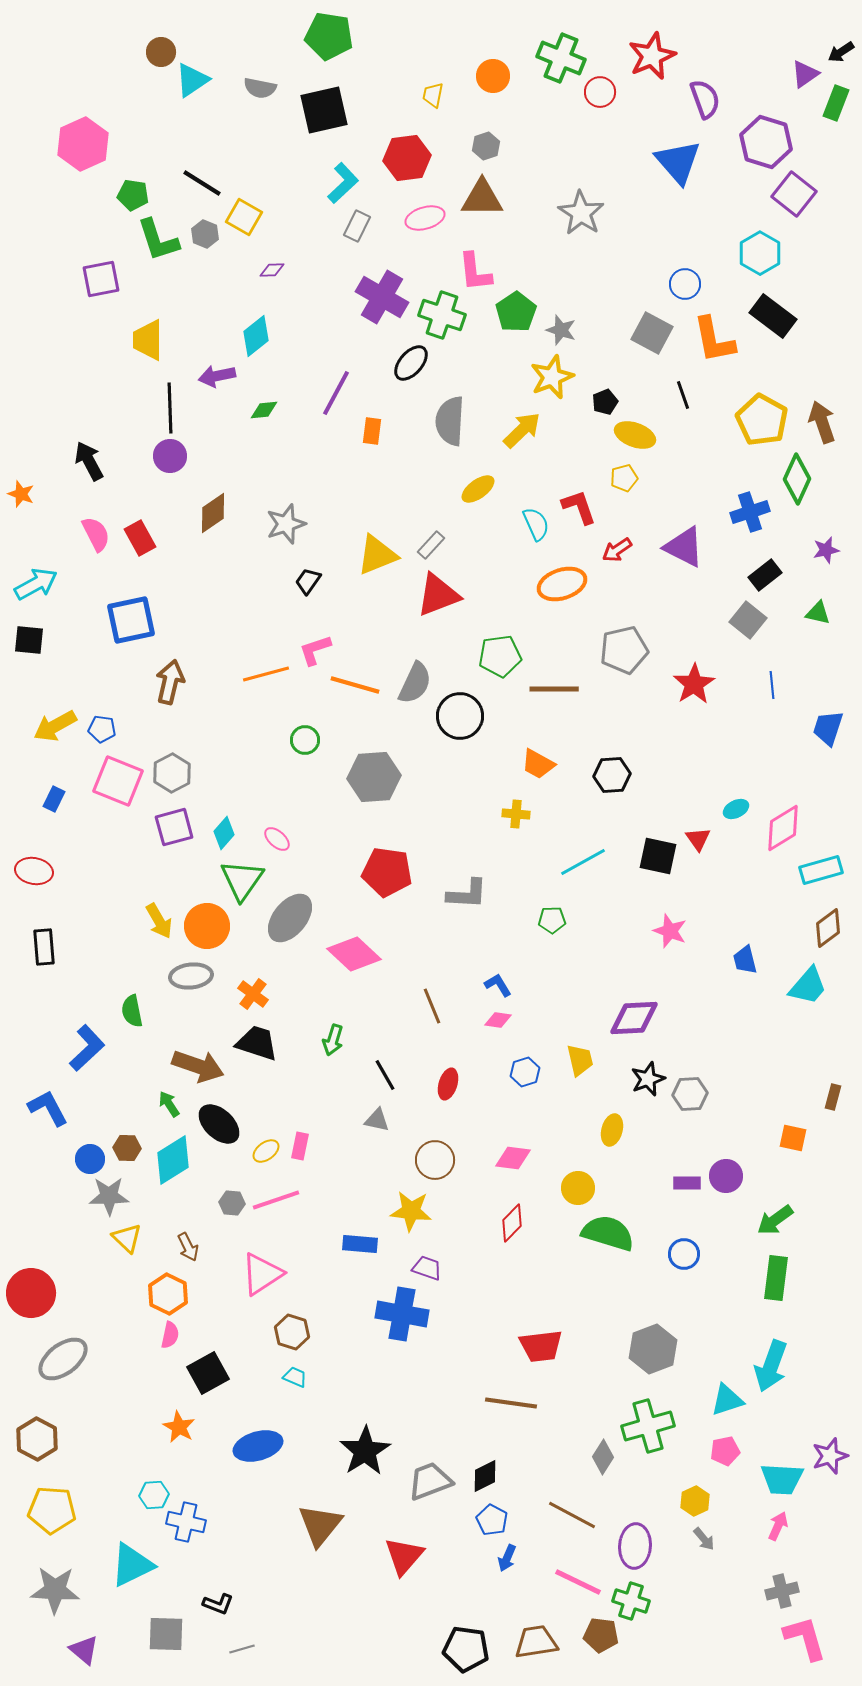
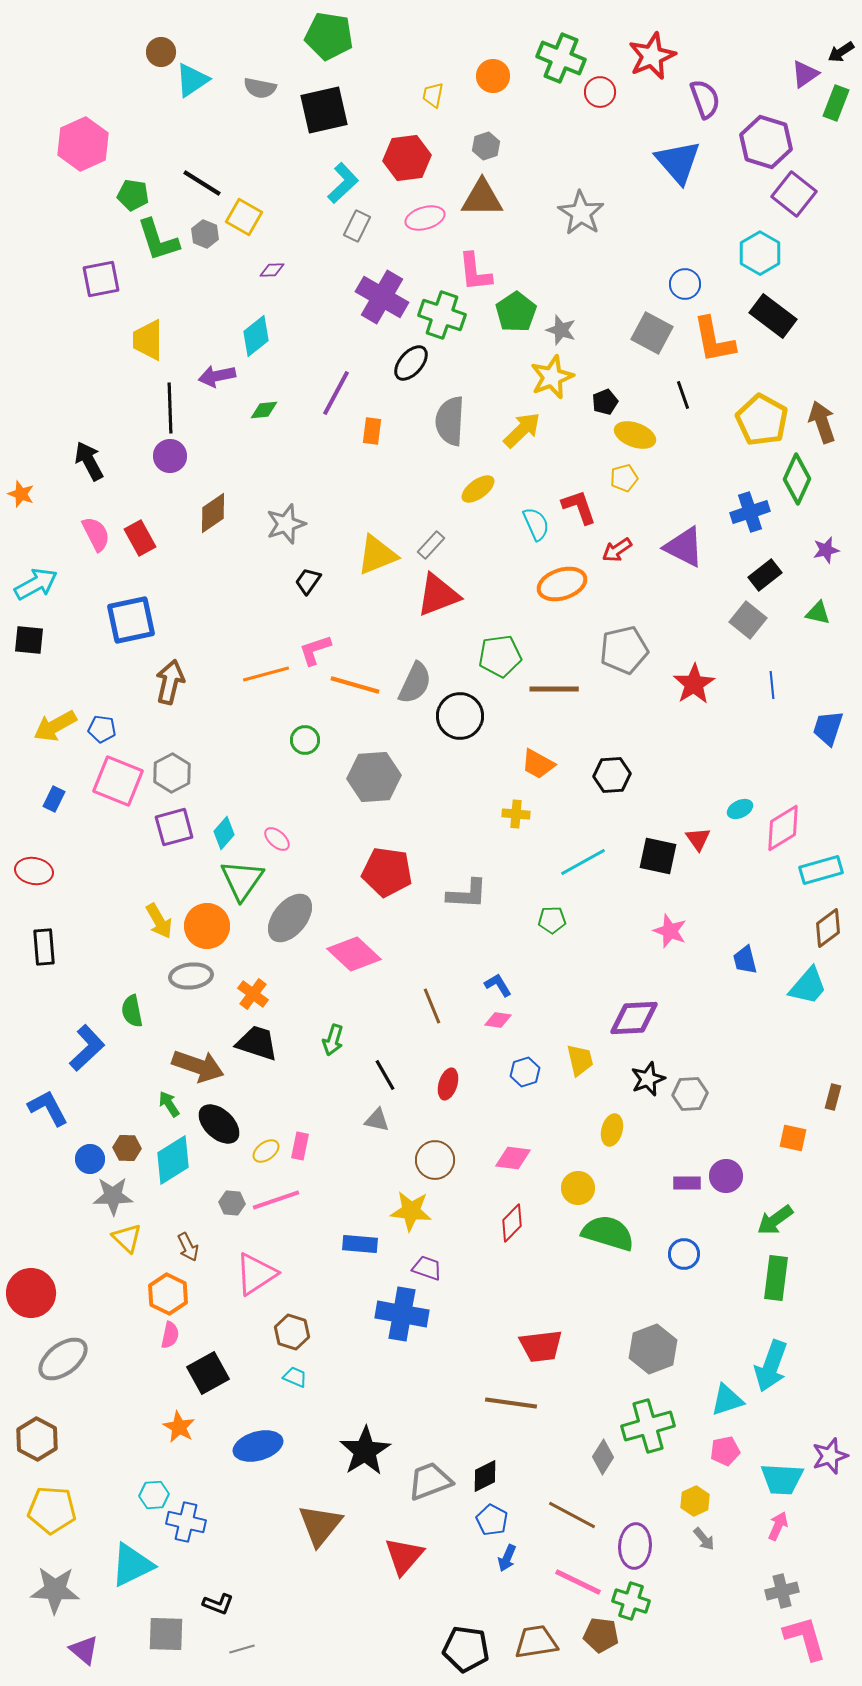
cyan ellipse at (736, 809): moved 4 px right
gray star at (109, 1196): moved 4 px right
pink triangle at (262, 1274): moved 6 px left
